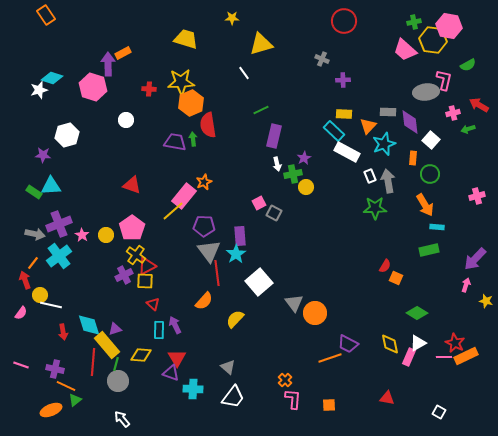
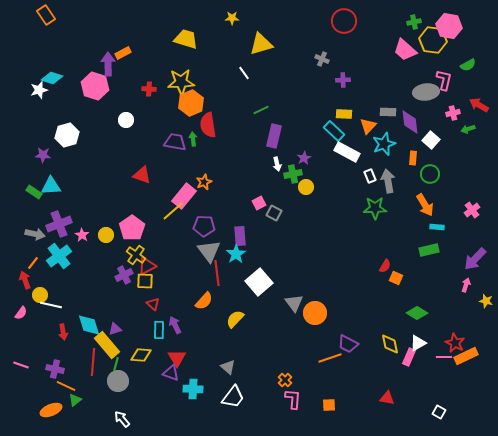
pink hexagon at (93, 87): moved 2 px right, 1 px up
red triangle at (132, 185): moved 10 px right, 10 px up
pink cross at (477, 196): moved 5 px left, 14 px down; rotated 21 degrees counterclockwise
